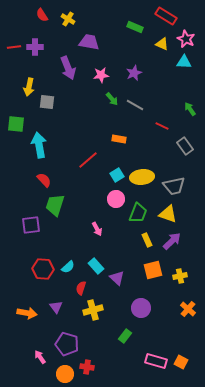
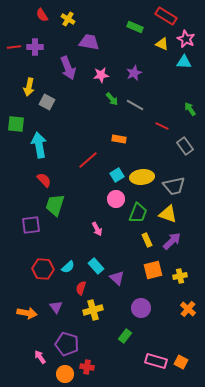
gray square at (47, 102): rotated 21 degrees clockwise
